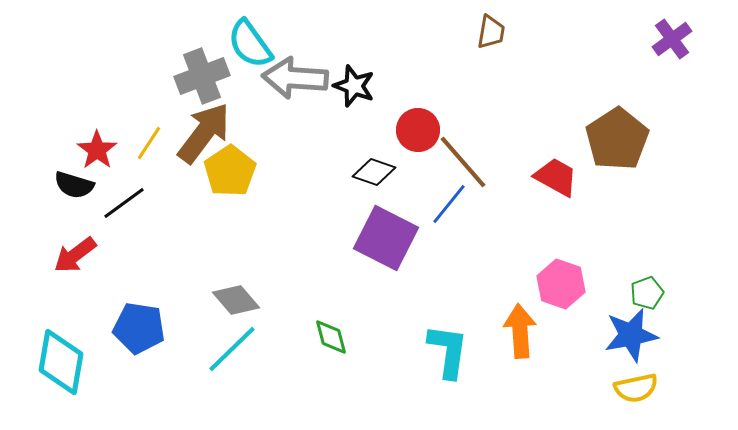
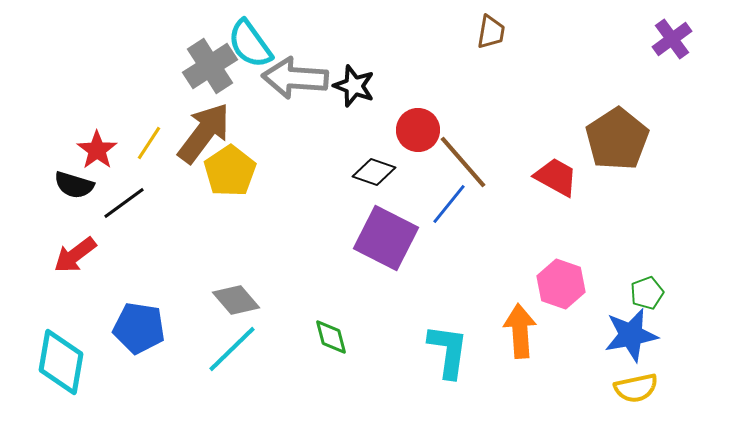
gray cross: moved 8 px right, 10 px up; rotated 12 degrees counterclockwise
